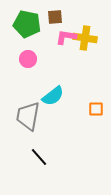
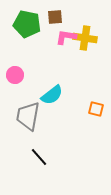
pink circle: moved 13 px left, 16 px down
cyan semicircle: moved 1 px left, 1 px up
orange square: rotated 14 degrees clockwise
